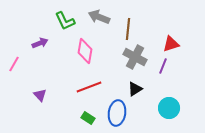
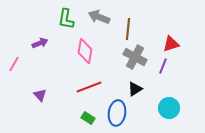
green L-shape: moved 1 px right, 2 px up; rotated 35 degrees clockwise
